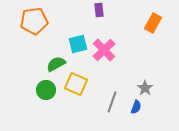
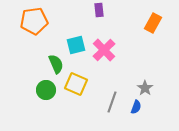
cyan square: moved 2 px left, 1 px down
green semicircle: rotated 96 degrees clockwise
